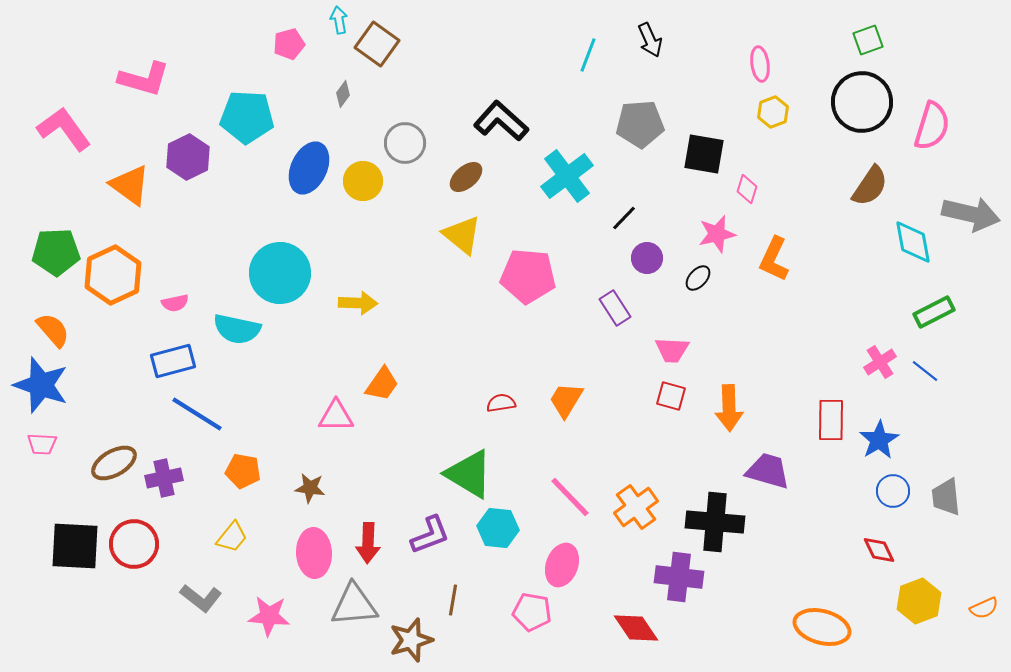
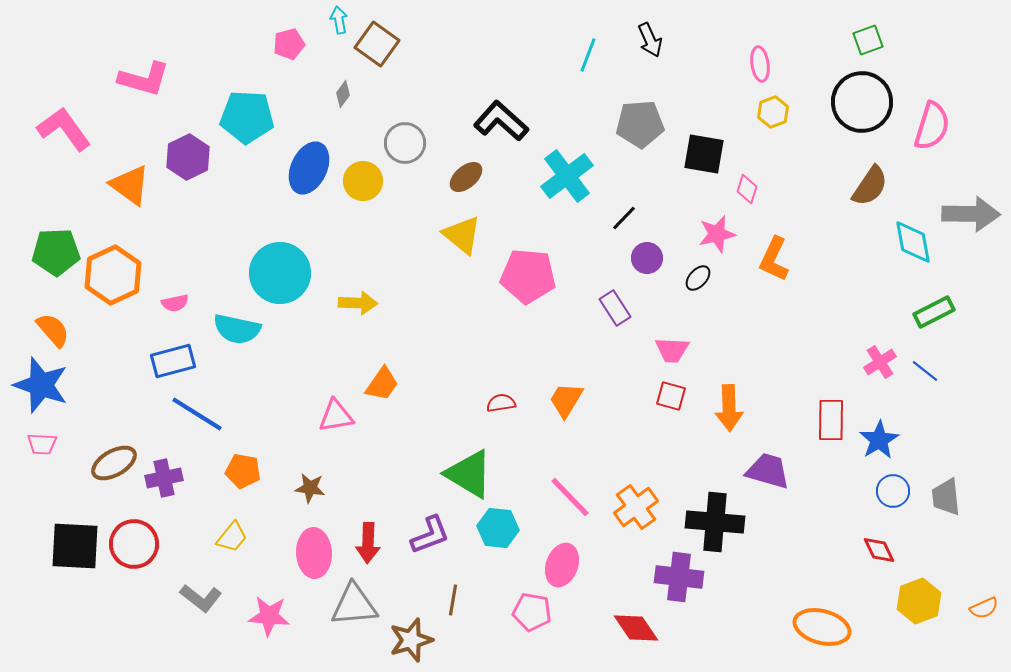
gray arrow at (971, 214): rotated 12 degrees counterclockwise
pink triangle at (336, 416): rotated 9 degrees counterclockwise
